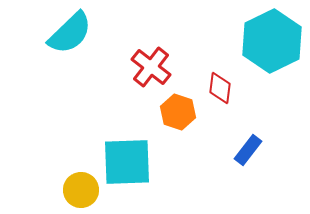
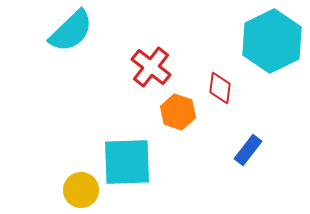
cyan semicircle: moved 1 px right, 2 px up
